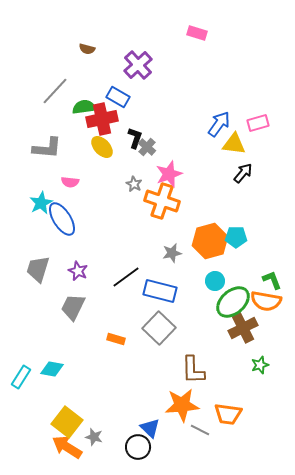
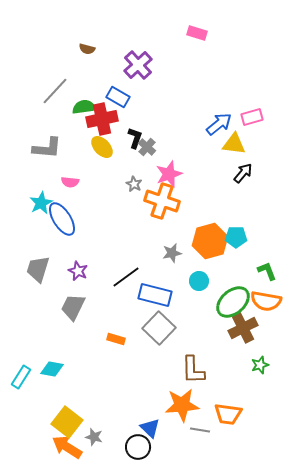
pink rectangle at (258, 123): moved 6 px left, 6 px up
blue arrow at (219, 124): rotated 16 degrees clockwise
green L-shape at (272, 280): moved 5 px left, 9 px up
cyan circle at (215, 281): moved 16 px left
blue rectangle at (160, 291): moved 5 px left, 4 px down
gray line at (200, 430): rotated 18 degrees counterclockwise
